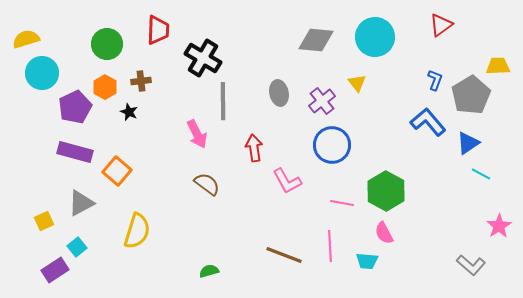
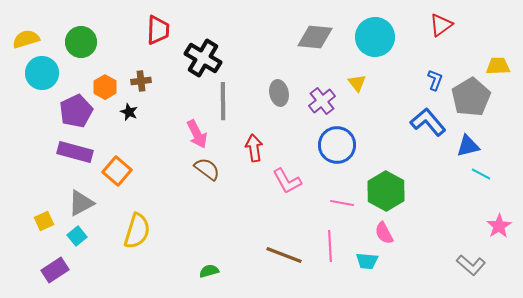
gray diamond at (316, 40): moved 1 px left, 3 px up
green circle at (107, 44): moved 26 px left, 2 px up
gray pentagon at (471, 95): moved 2 px down
purple pentagon at (75, 107): moved 1 px right, 4 px down
blue triangle at (468, 143): moved 3 px down; rotated 20 degrees clockwise
blue circle at (332, 145): moved 5 px right
brown semicircle at (207, 184): moved 15 px up
cyan square at (77, 247): moved 11 px up
